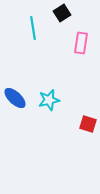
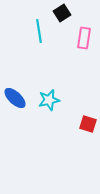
cyan line: moved 6 px right, 3 px down
pink rectangle: moved 3 px right, 5 px up
